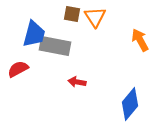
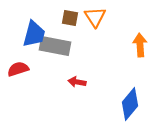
brown square: moved 2 px left, 4 px down
orange arrow: moved 5 px down; rotated 25 degrees clockwise
red semicircle: rotated 10 degrees clockwise
